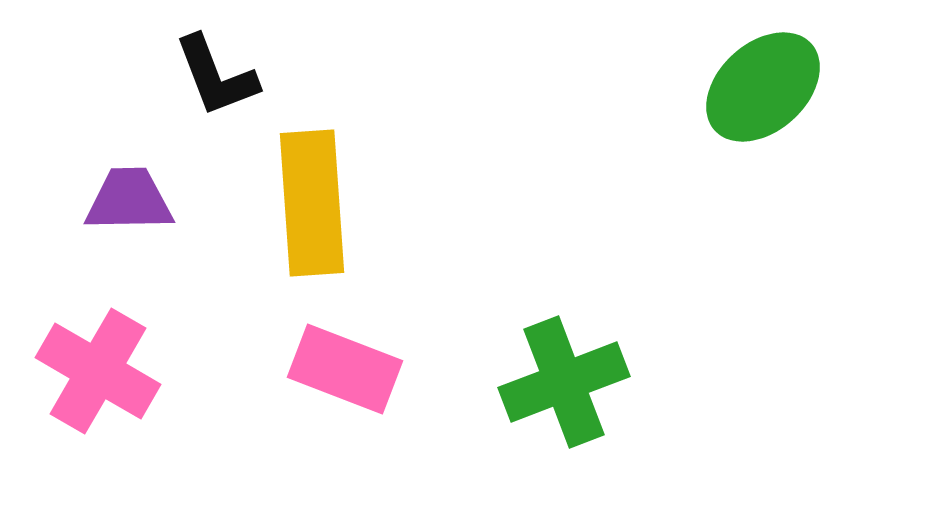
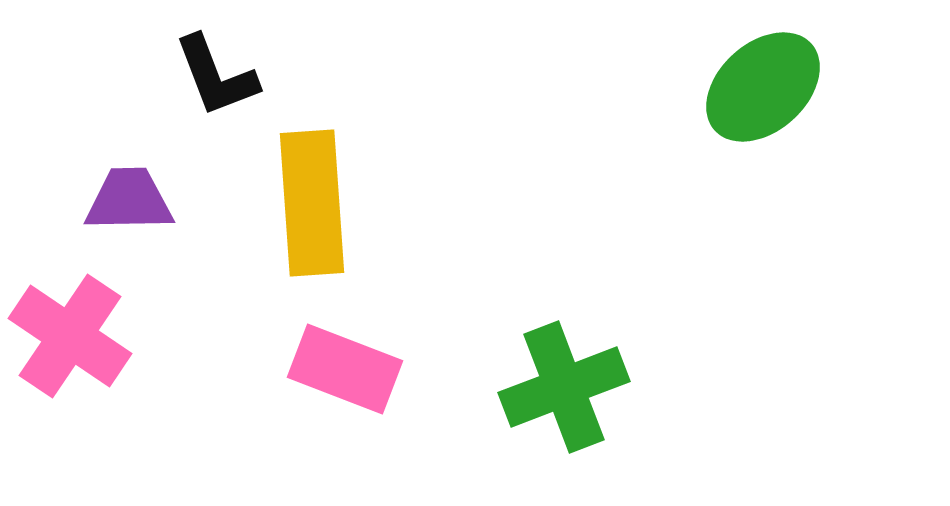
pink cross: moved 28 px left, 35 px up; rotated 4 degrees clockwise
green cross: moved 5 px down
